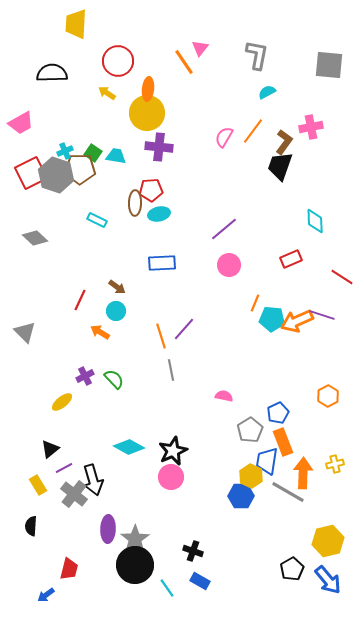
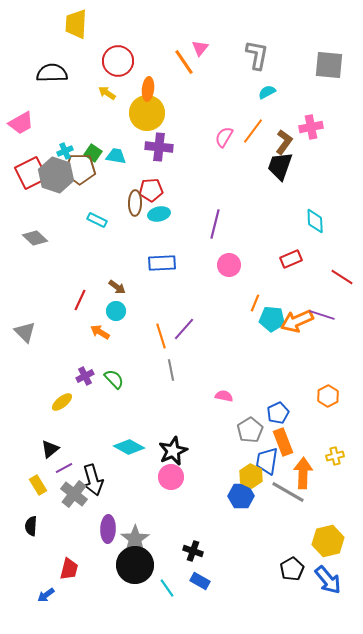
purple line at (224, 229): moved 9 px left, 5 px up; rotated 36 degrees counterclockwise
yellow cross at (335, 464): moved 8 px up
